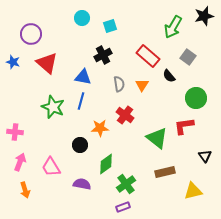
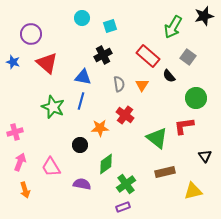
pink cross: rotated 21 degrees counterclockwise
